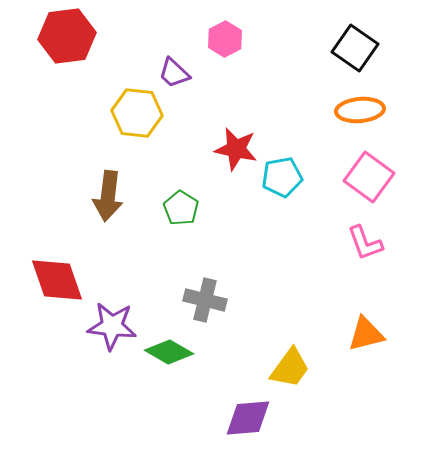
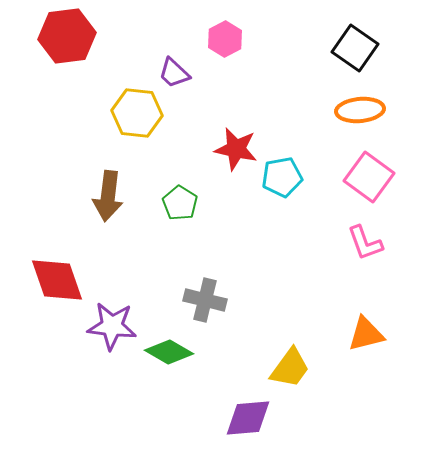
green pentagon: moved 1 px left, 5 px up
